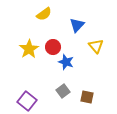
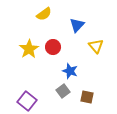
blue star: moved 4 px right, 9 px down
